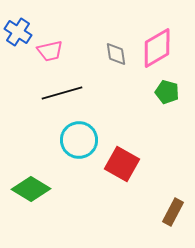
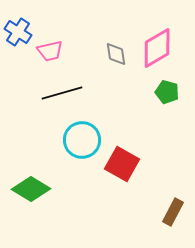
cyan circle: moved 3 px right
